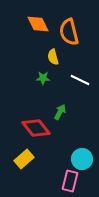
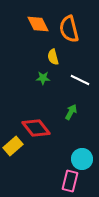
orange semicircle: moved 3 px up
green arrow: moved 11 px right
yellow rectangle: moved 11 px left, 13 px up
